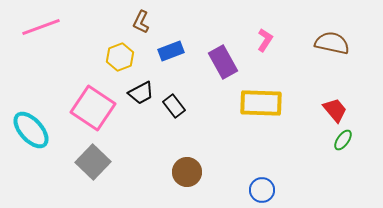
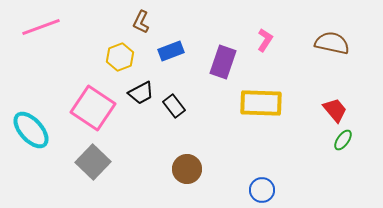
purple rectangle: rotated 48 degrees clockwise
brown circle: moved 3 px up
